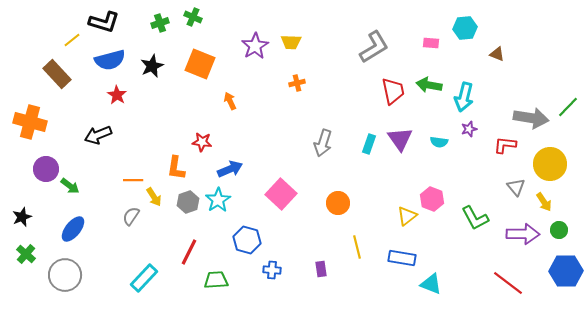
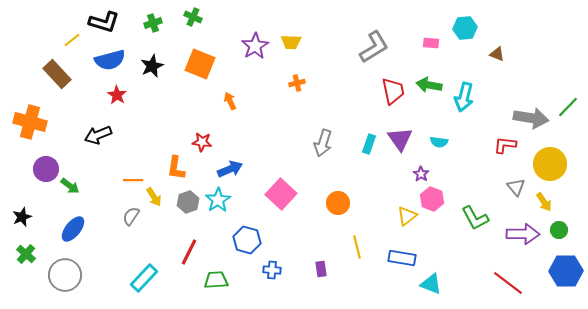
green cross at (160, 23): moved 7 px left
purple star at (469, 129): moved 48 px left, 45 px down; rotated 21 degrees counterclockwise
